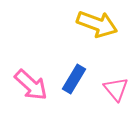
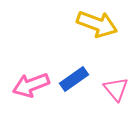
blue rectangle: rotated 24 degrees clockwise
pink arrow: rotated 117 degrees clockwise
